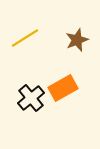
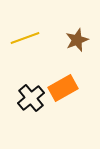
yellow line: rotated 12 degrees clockwise
